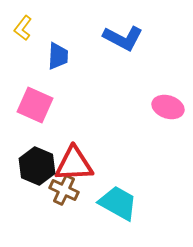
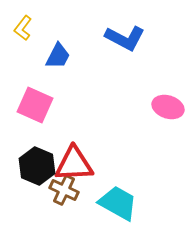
blue L-shape: moved 2 px right
blue trapezoid: rotated 24 degrees clockwise
